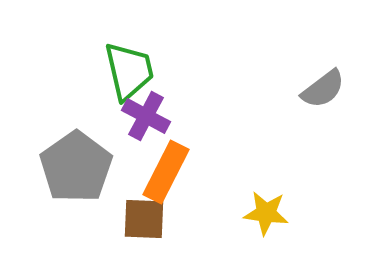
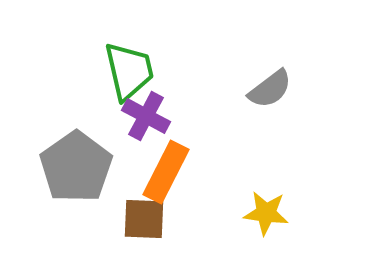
gray semicircle: moved 53 px left
